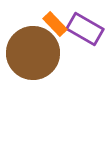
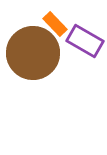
purple rectangle: moved 12 px down
